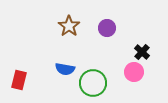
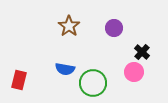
purple circle: moved 7 px right
